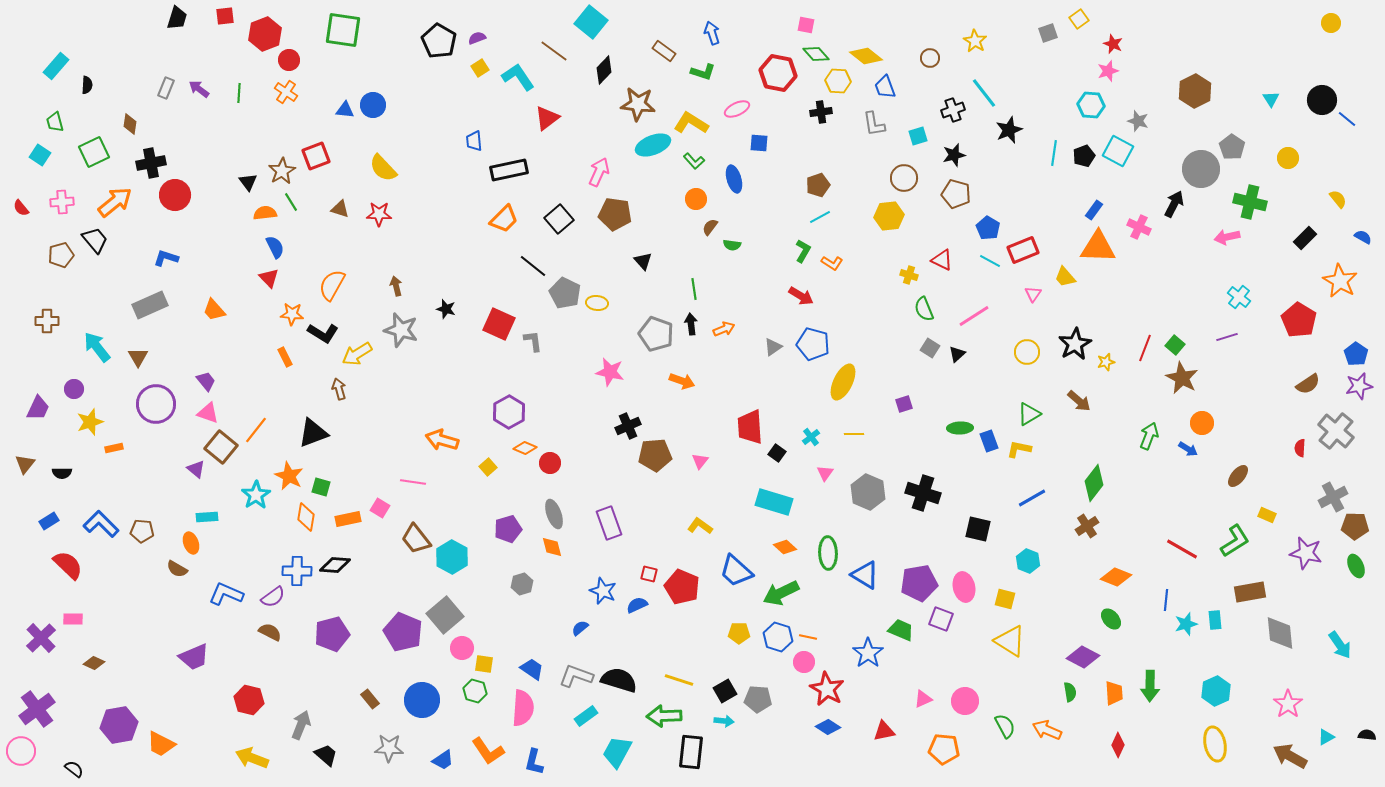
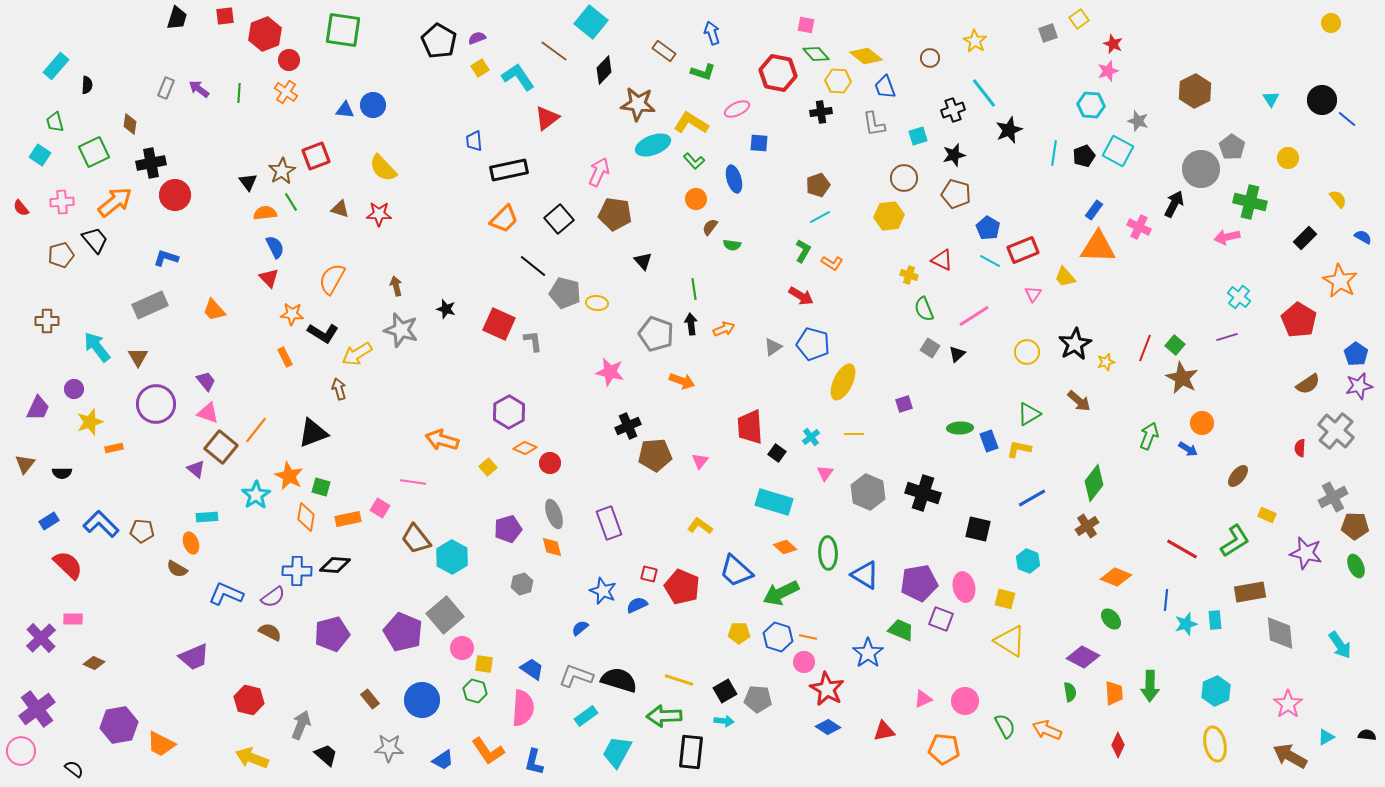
orange semicircle at (332, 285): moved 6 px up
gray pentagon at (565, 293): rotated 12 degrees counterclockwise
